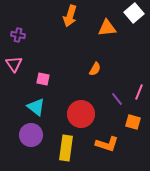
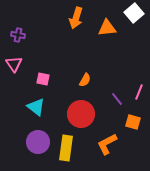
orange arrow: moved 6 px right, 2 px down
orange semicircle: moved 10 px left, 11 px down
purple circle: moved 7 px right, 7 px down
orange L-shape: rotated 135 degrees clockwise
